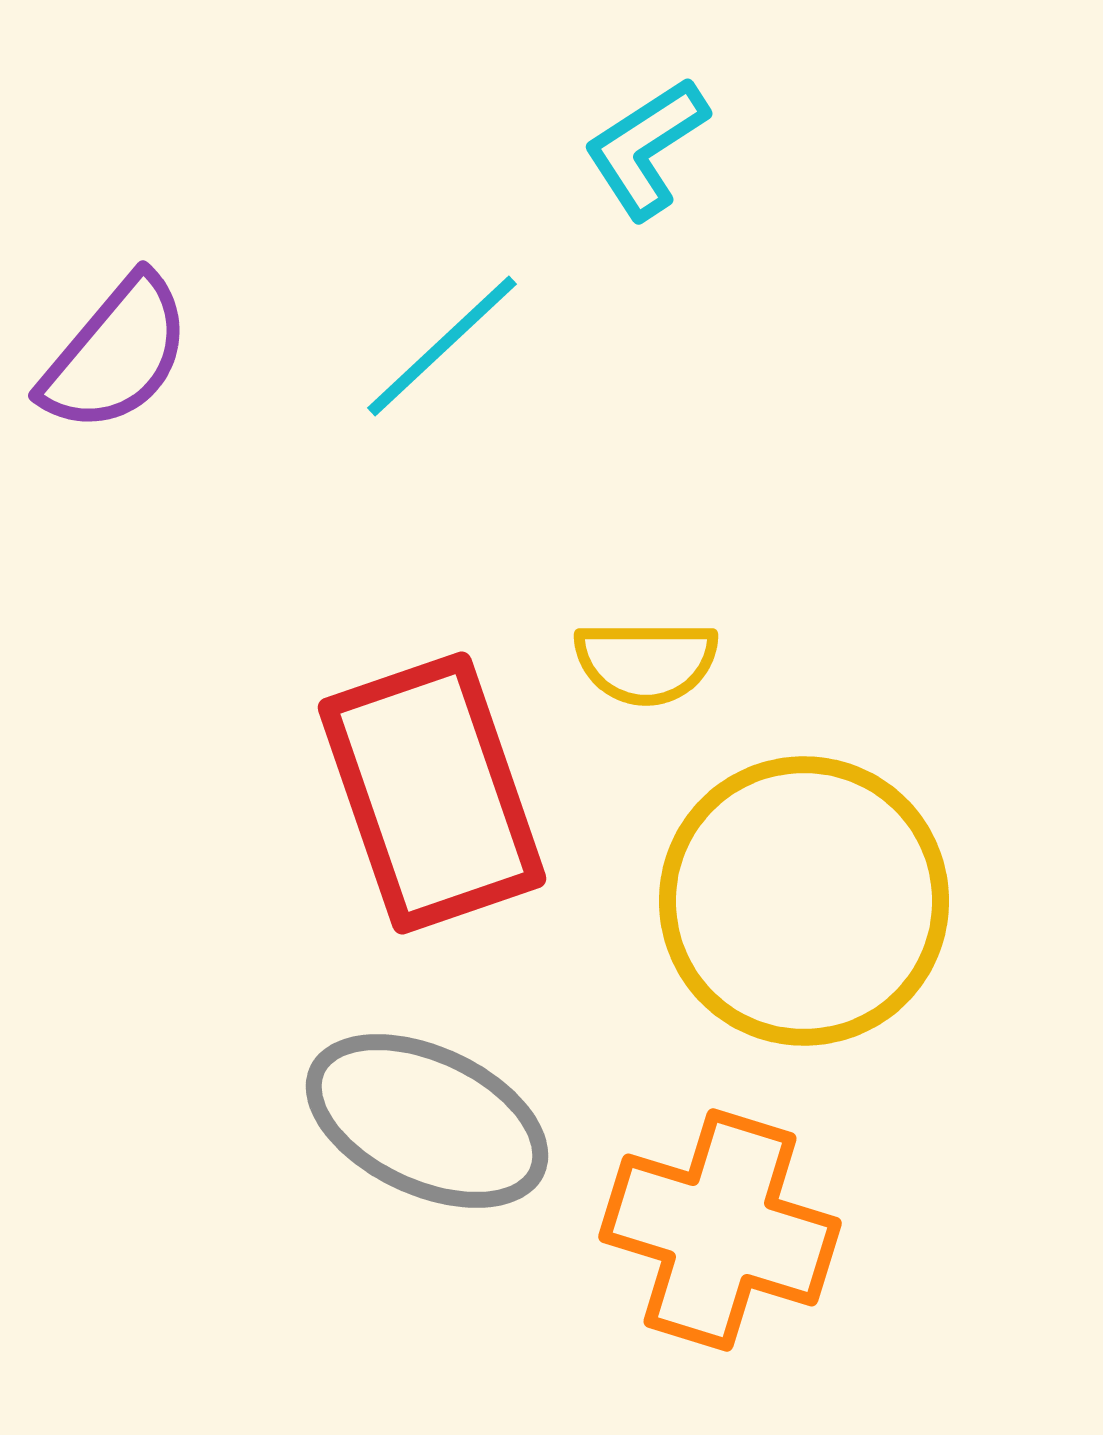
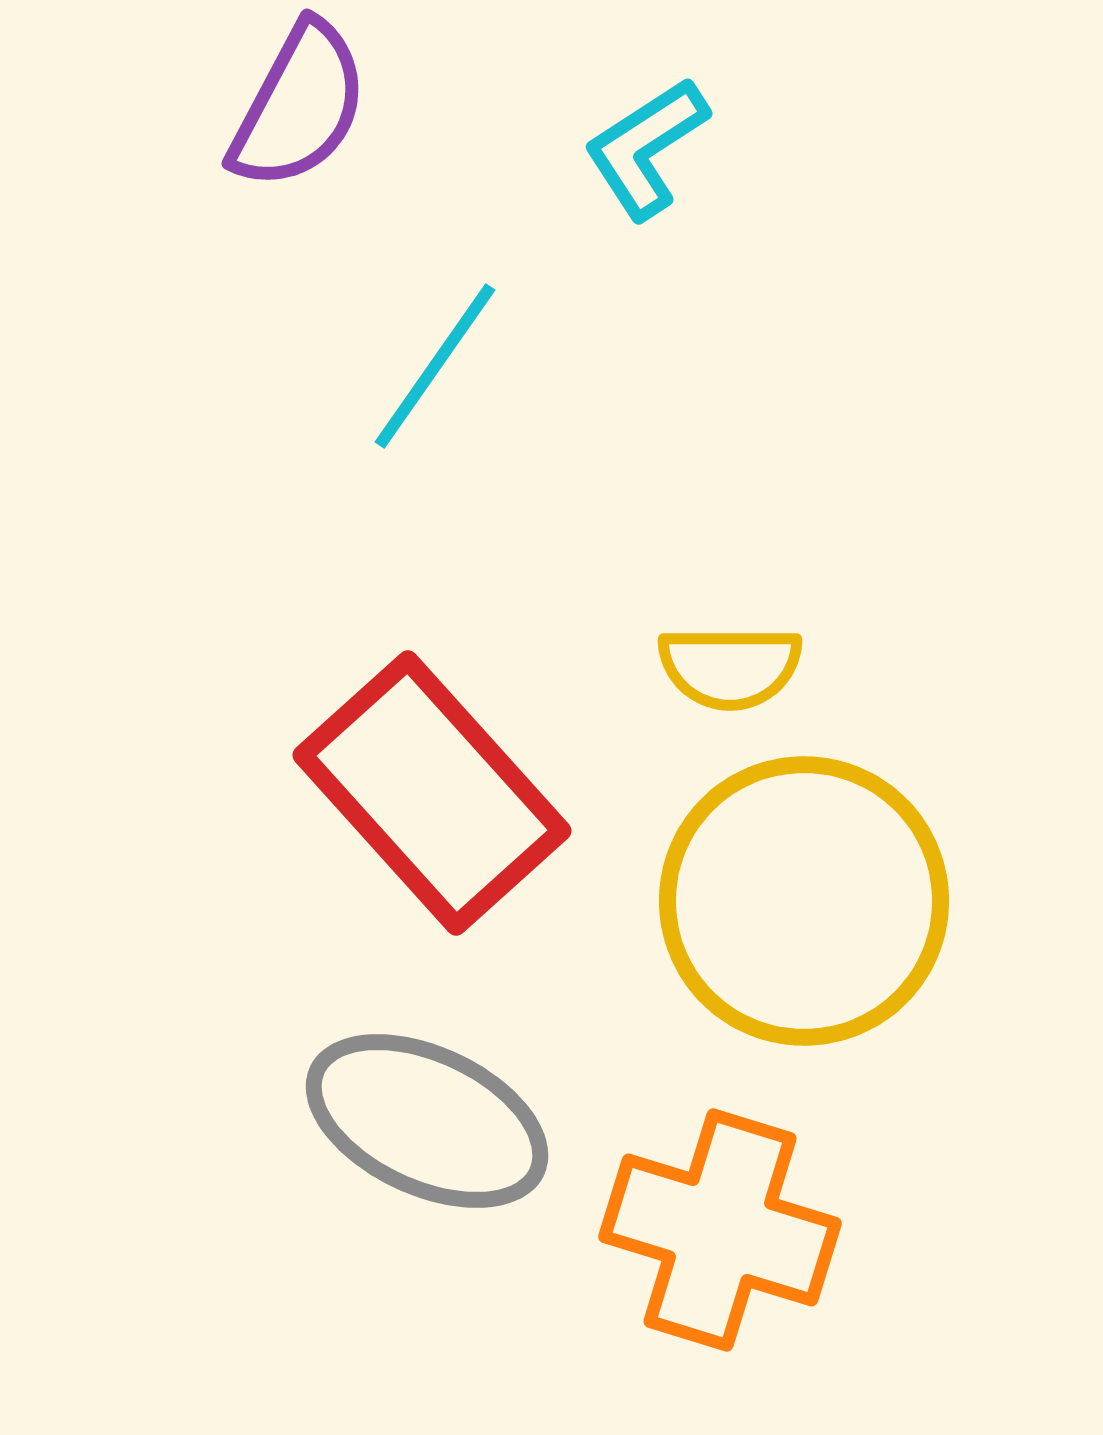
cyan line: moved 7 px left, 20 px down; rotated 12 degrees counterclockwise
purple semicircle: moved 183 px right, 248 px up; rotated 12 degrees counterclockwise
yellow semicircle: moved 84 px right, 5 px down
red rectangle: rotated 23 degrees counterclockwise
